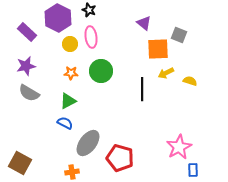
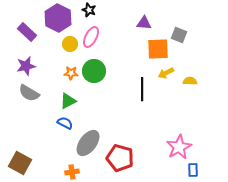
purple triangle: rotated 35 degrees counterclockwise
pink ellipse: rotated 35 degrees clockwise
green circle: moved 7 px left
yellow semicircle: rotated 16 degrees counterclockwise
